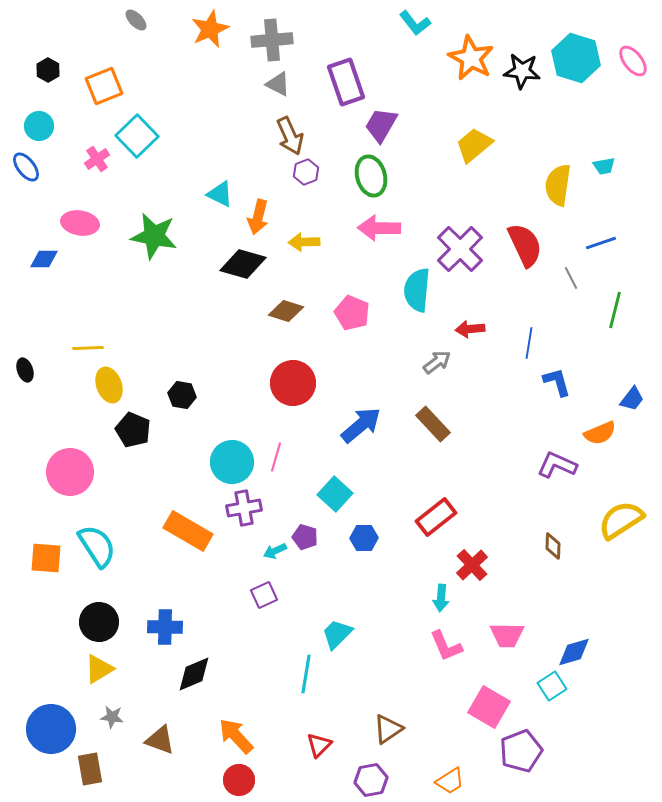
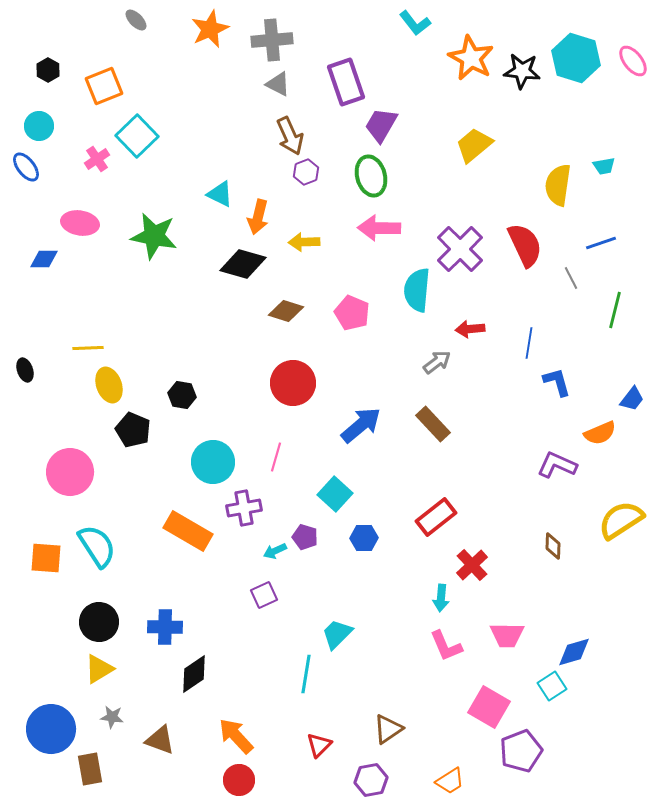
cyan circle at (232, 462): moved 19 px left
black diamond at (194, 674): rotated 12 degrees counterclockwise
